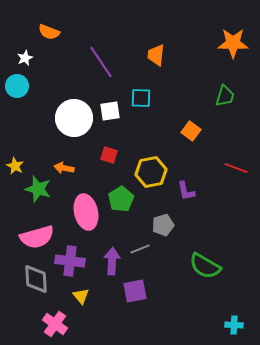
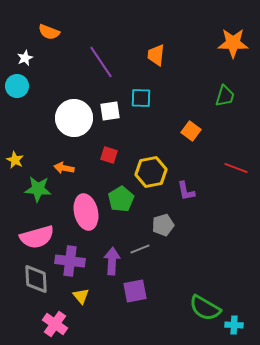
yellow star: moved 6 px up
green star: rotated 12 degrees counterclockwise
green semicircle: moved 42 px down
